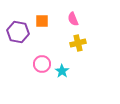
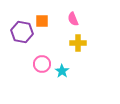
purple hexagon: moved 4 px right
yellow cross: rotated 14 degrees clockwise
